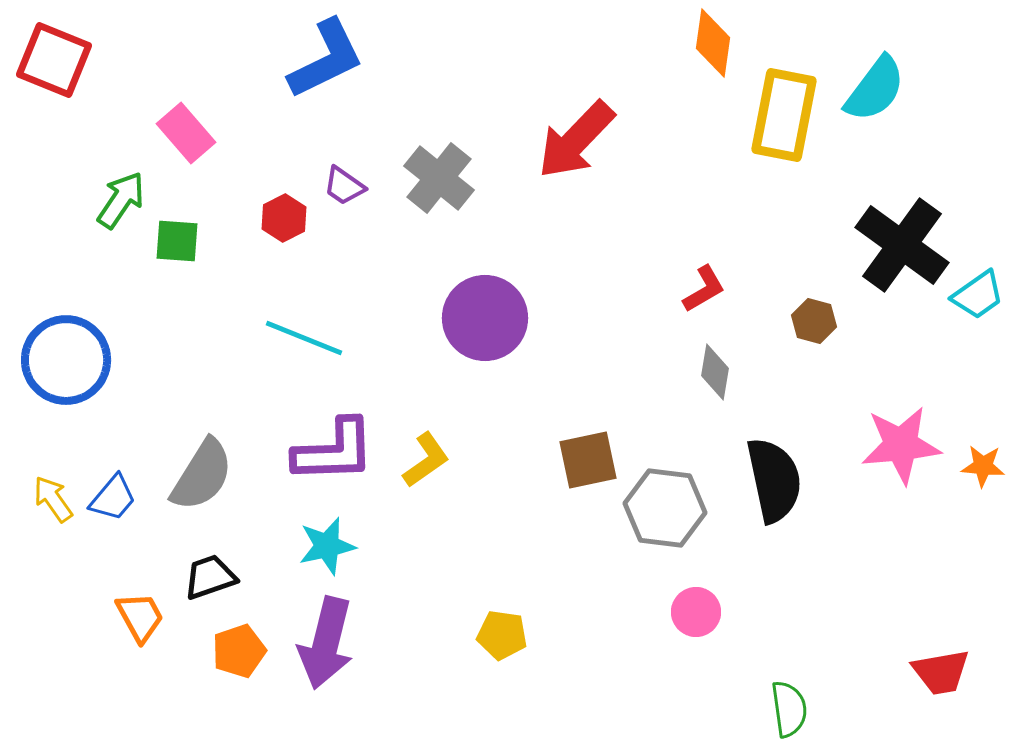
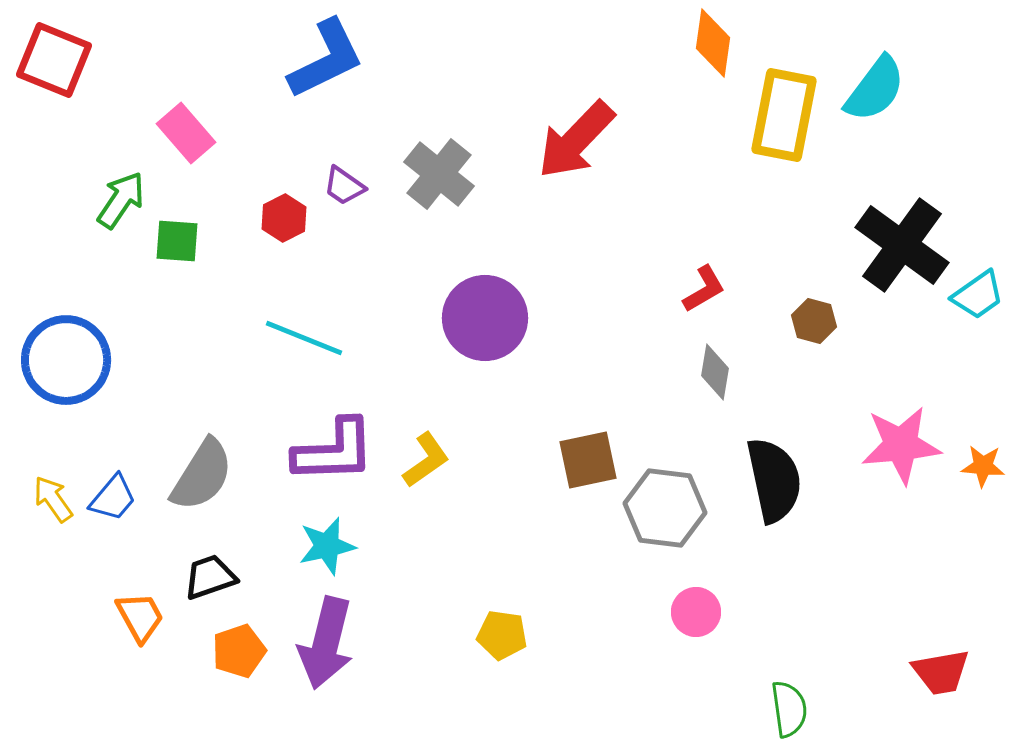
gray cross: moved 4 px up
